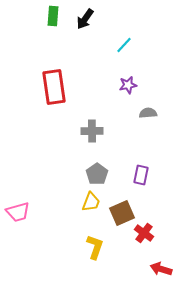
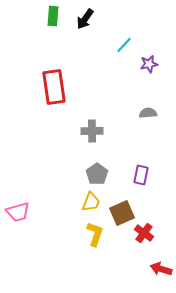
purple star: moved 21 px right, 21 px up
yellow L-shape: moved 13 px up
